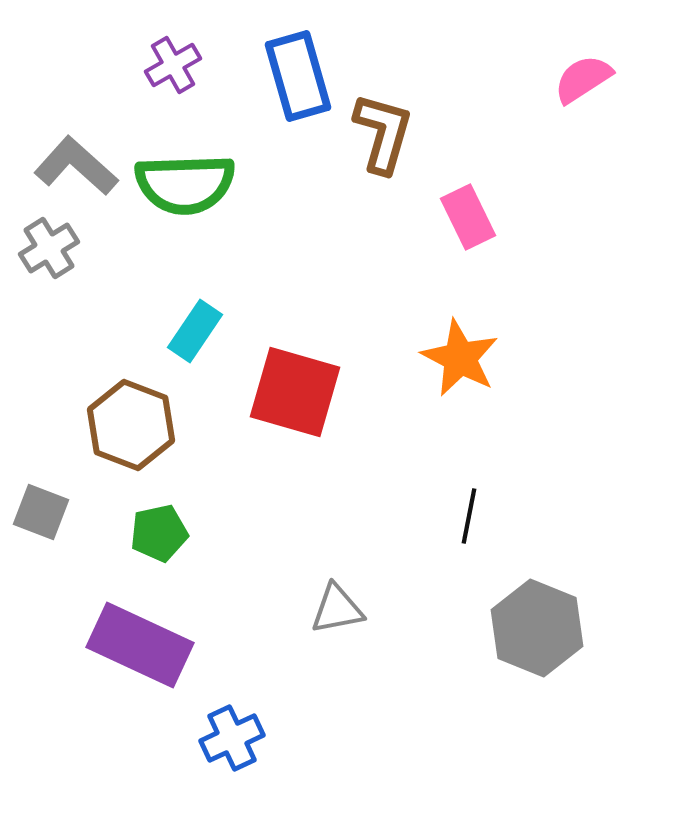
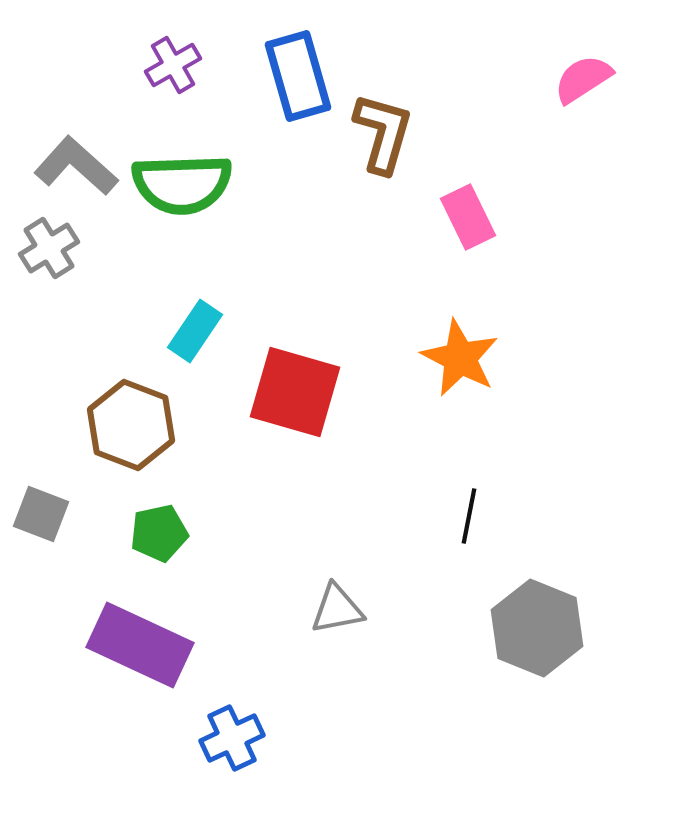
green semicircle: moved 3 px left
gray square: moved 2 px down
